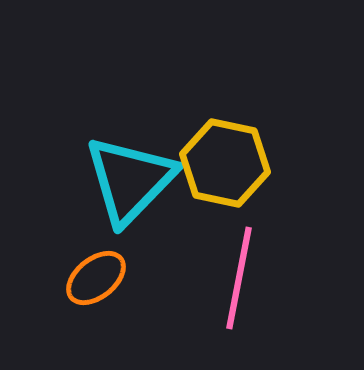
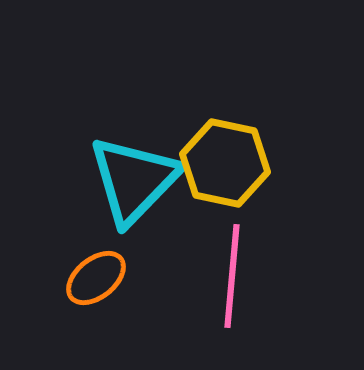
cyan triangle: moved 4 px right
pink line: moved 7 px left, 2 px up; rotated 6 degrees counterclockwise
